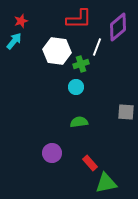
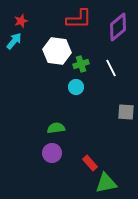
white line: moved 14 px right, 21 px down; rotated 48 degrees counterclockwise
green semicircle: moved 23 px left, 6 px down
